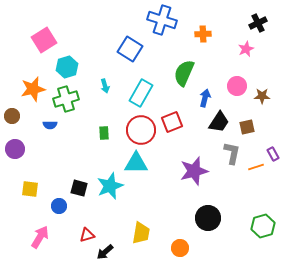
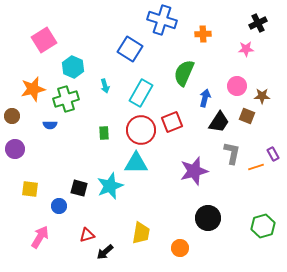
pink star: rotated 21 degrees clockwise
cyan hexagon: moved 6 px right; rotated 20 degrees counterclockwise
brown square: moved 11 px up; rotated 35 degrees clockwise
